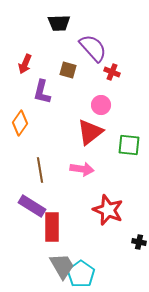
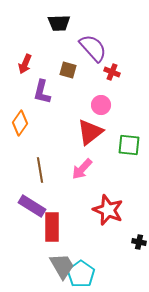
pink arrow: rotated 125 degrees clockwise
